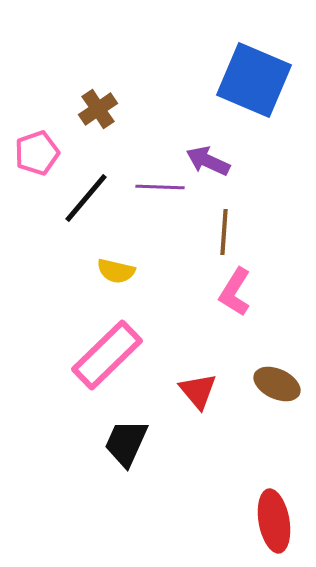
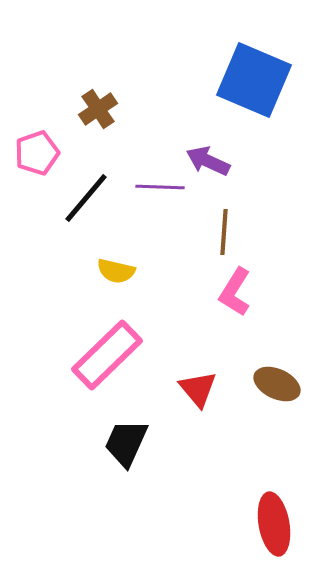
red triangle: moved 2 px up
red ellipse: moved 3 px down
